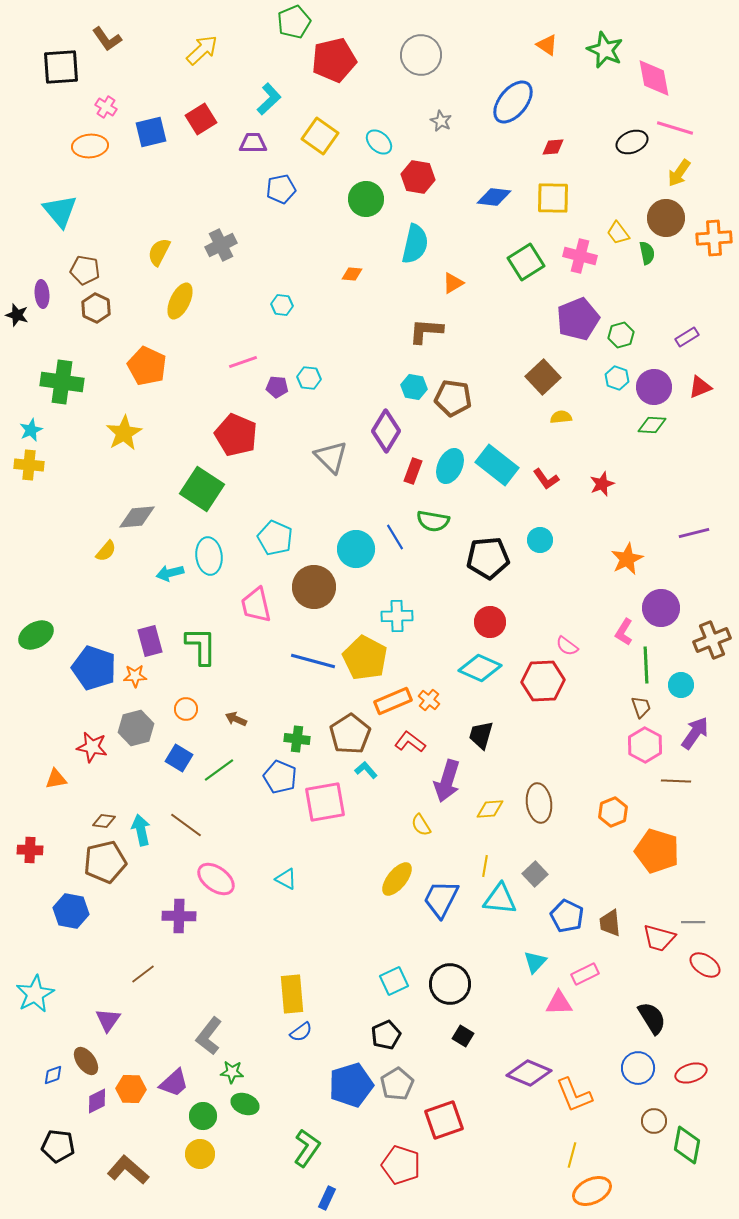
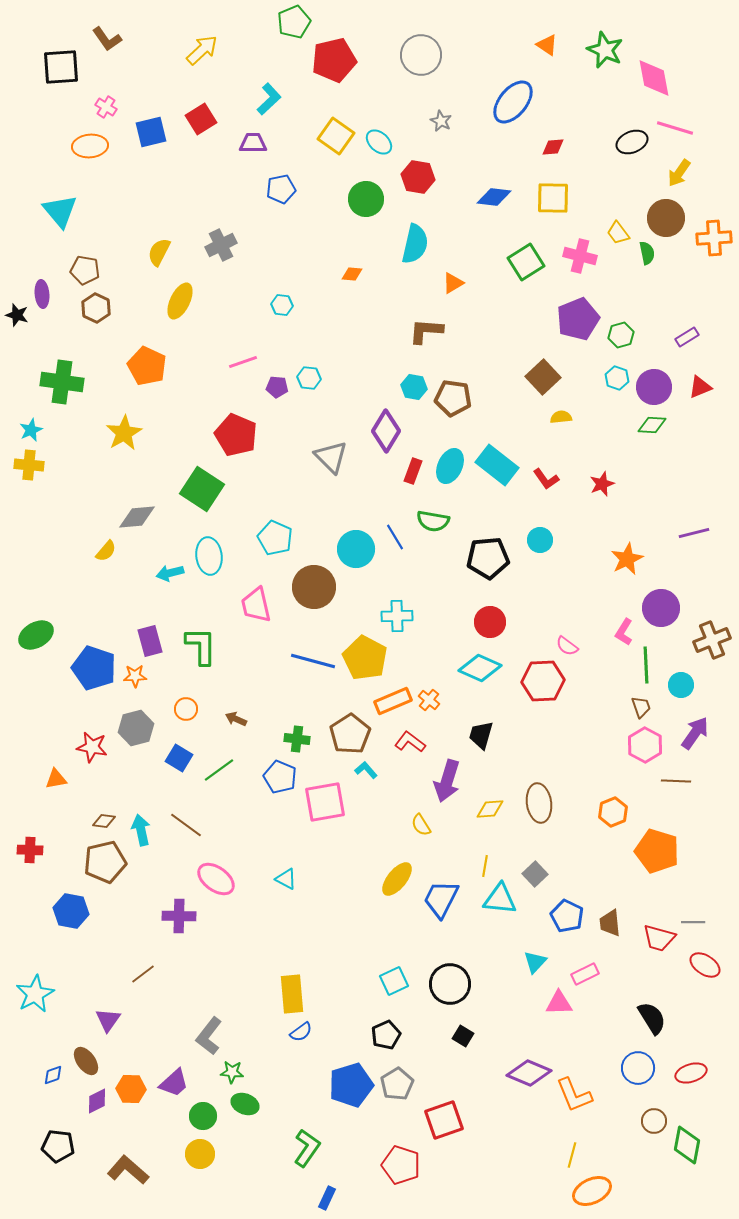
yellow square at (320, 136): moved 16 px right
